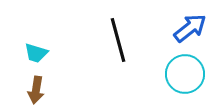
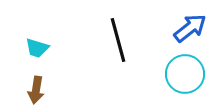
cyan trapezoid: moved 1 px right, 5 px up
